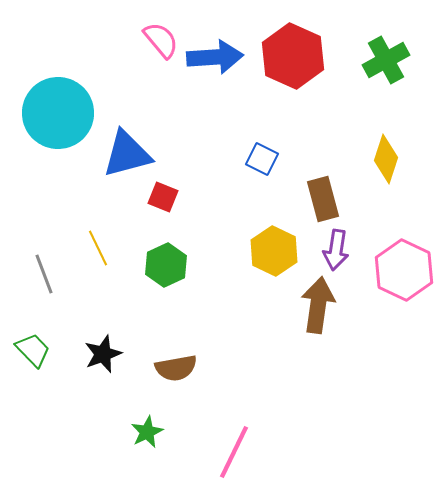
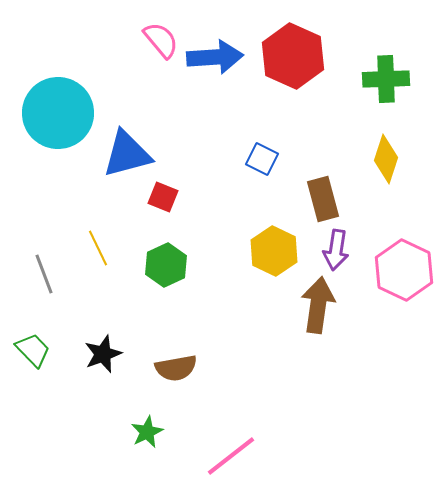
green cross: moved 19 px down; rotated 27 degrees clockwise
pink line: moved 3 px left, 4 px down; rotated 26 degrees clockwise
